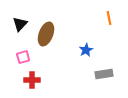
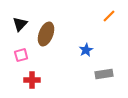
orange line: moved 2 px up; rotated 56 degrees clockwise
pink square: moved 2 px left, 2 px up
